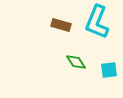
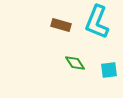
green diamond: moved 1 px left, 1 px down
